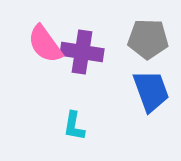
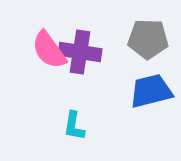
pink semicircle: moved 4 px right, 6 px down
purple cross: moved 2 px left
blue trapezoid: rotated 84 degrees counterclockwise
